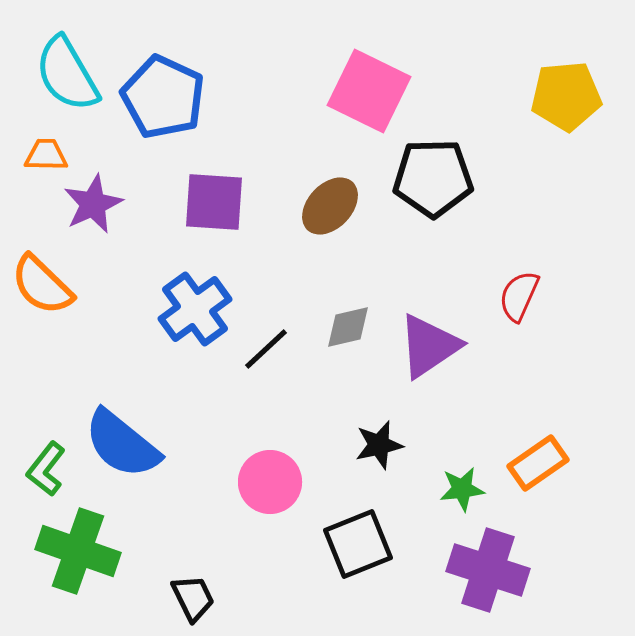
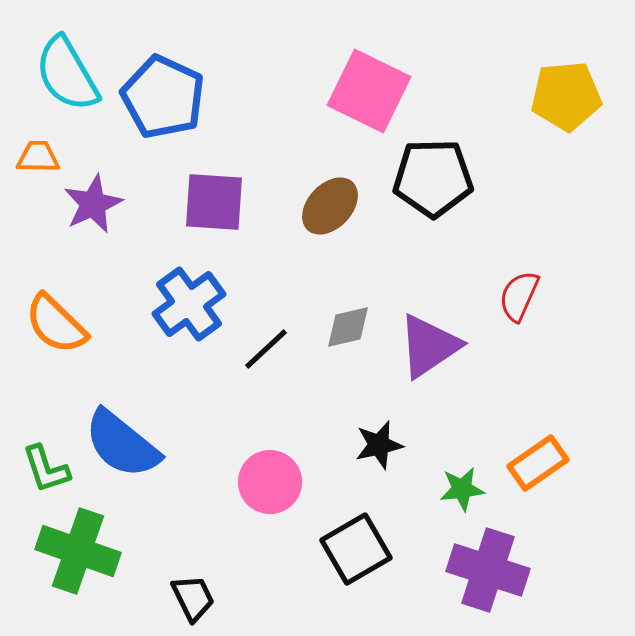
orange trapezoid: moved 8 px left, 2 px down
orange semicircle: moved 14 px right, 39 px down
blue cross: moved 6 px left, 5 px up
green L-shape: rotated 56 degrees counterclockwise
black square: moved 2 px left, 5 px down; rotated 8 degrees counterclockwise
